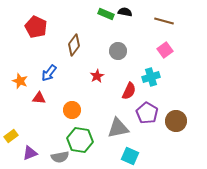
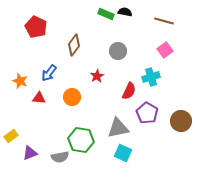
orange circle: moved 13 px up
brown circle: moved 5 px right
green hexagon: moved 1 px right
cyan square: moved 7 px left, 3 px up
